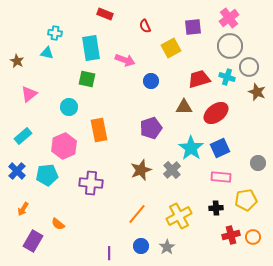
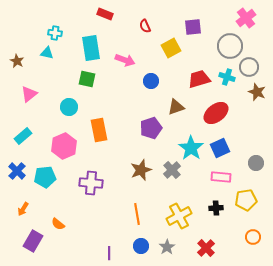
pink cross at (229, 18): moved 17 px right
brown triangle at (184, 107): moved 8 px left; rotated 18 degrees counterclockwise
gray circle at (258, 163): moved 2 px left
cyan pentagon at (47, 175): moved 2 px left, 2 px down
orange line at (137, 214): rotated 50 degrees counterclockwise
red cross at (231, 235): moved 25 px left, 13 px down; rotated 30 degrees counterclockwise
